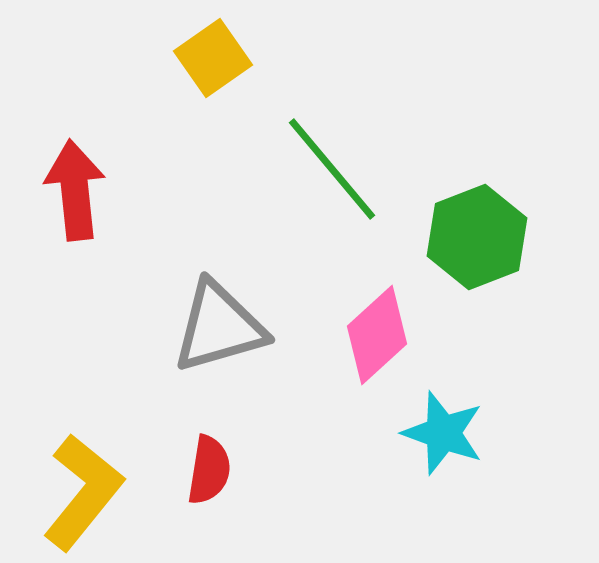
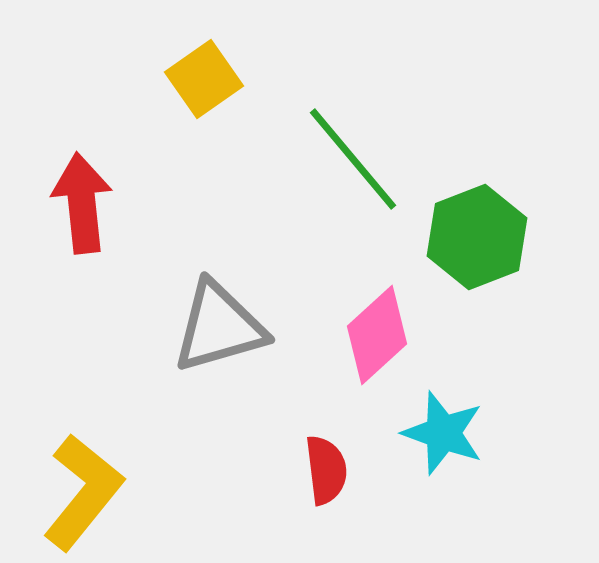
yellow square: moved 9 px left, 21 px down
green line: moved 21 px right, 10 px up
red arrow: moved 7 px right, 13 px down
red semicircle: moved 117 px right; rotated 16 degrees counterclockwise
